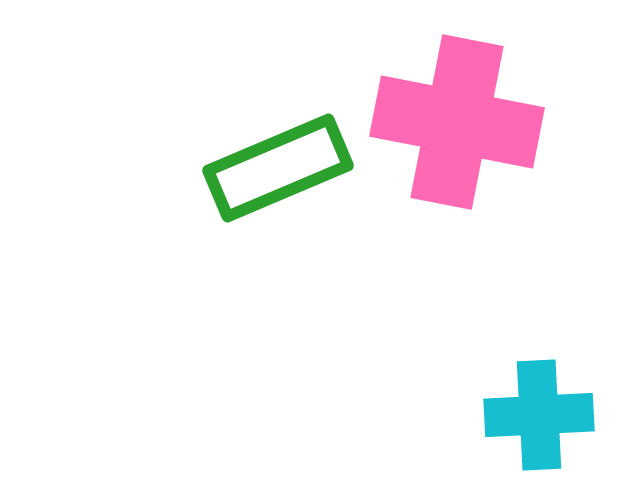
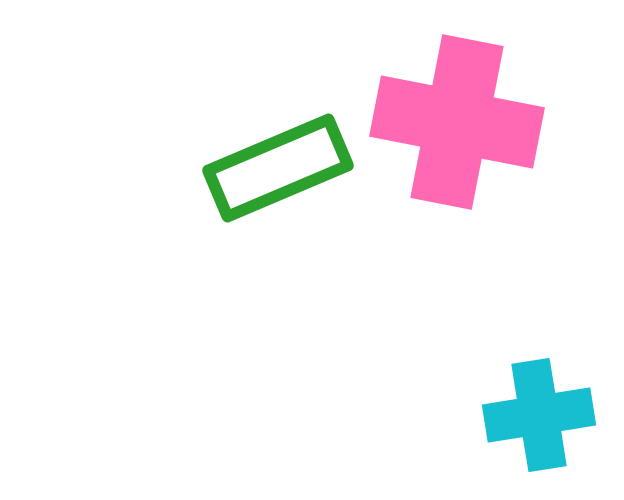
cyan cross: rotated 6 degrees counterclockwise
